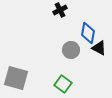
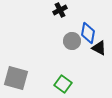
gray circle: moved 1 px right, 9 px up
